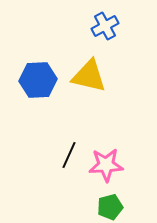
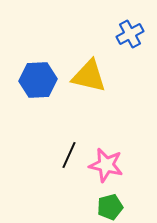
blue cross: moved 25 px right, 8 px down
pink star: rotated 16 degrees clockwise
